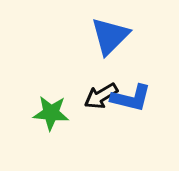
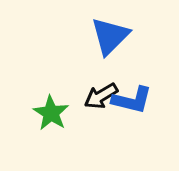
blue L-shape: moved 1 px right, 2 px down
green star: rotated 27 degrees clockwise
